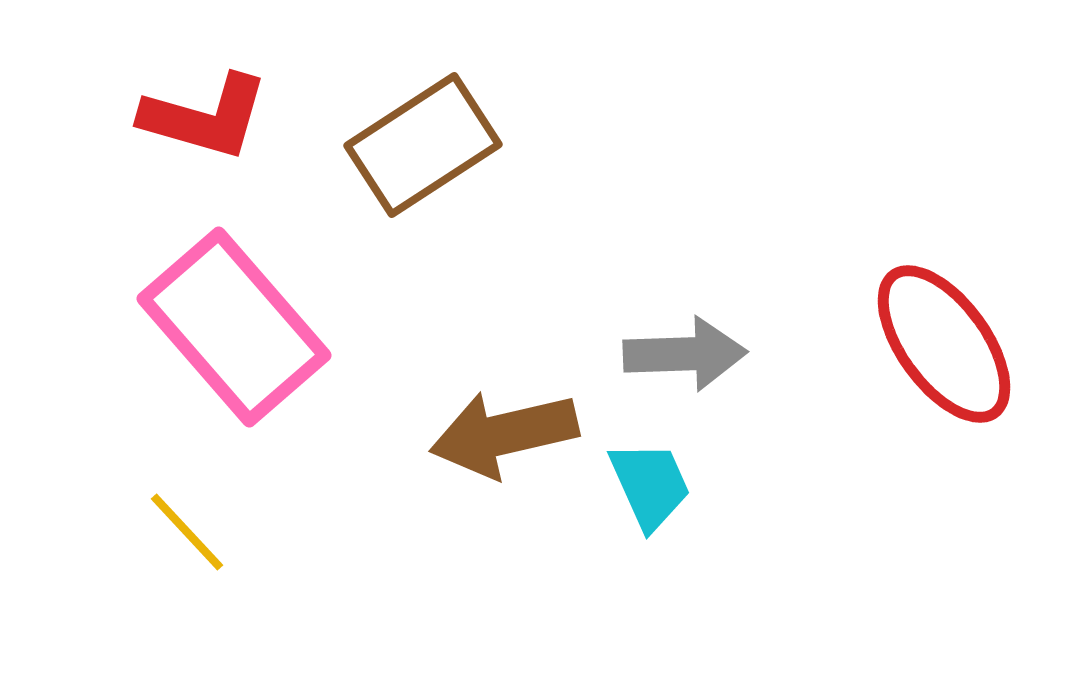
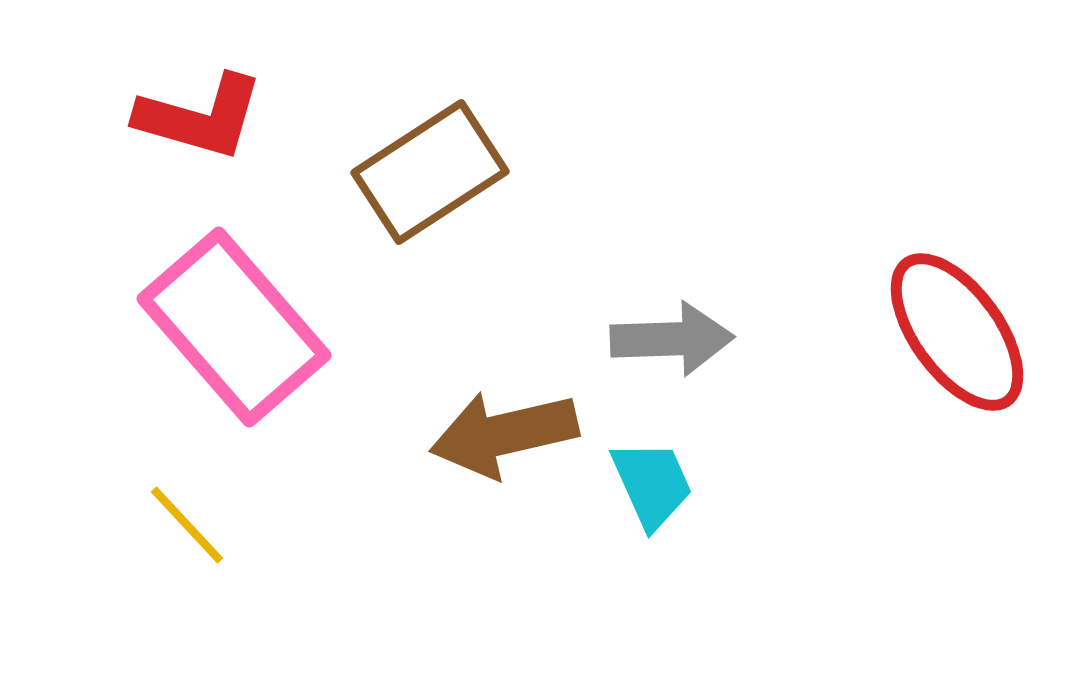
red L-shape: moved 5 px left
brown rectangle: moved 7 px right, 27 px down
red ellipse: moved 13 px right, 12 px up
gray arrow: moved 13 px left, 15 px up
cyan trapezoid: moved 2 px right, 1 px up
yellow line: moved 7 px up
